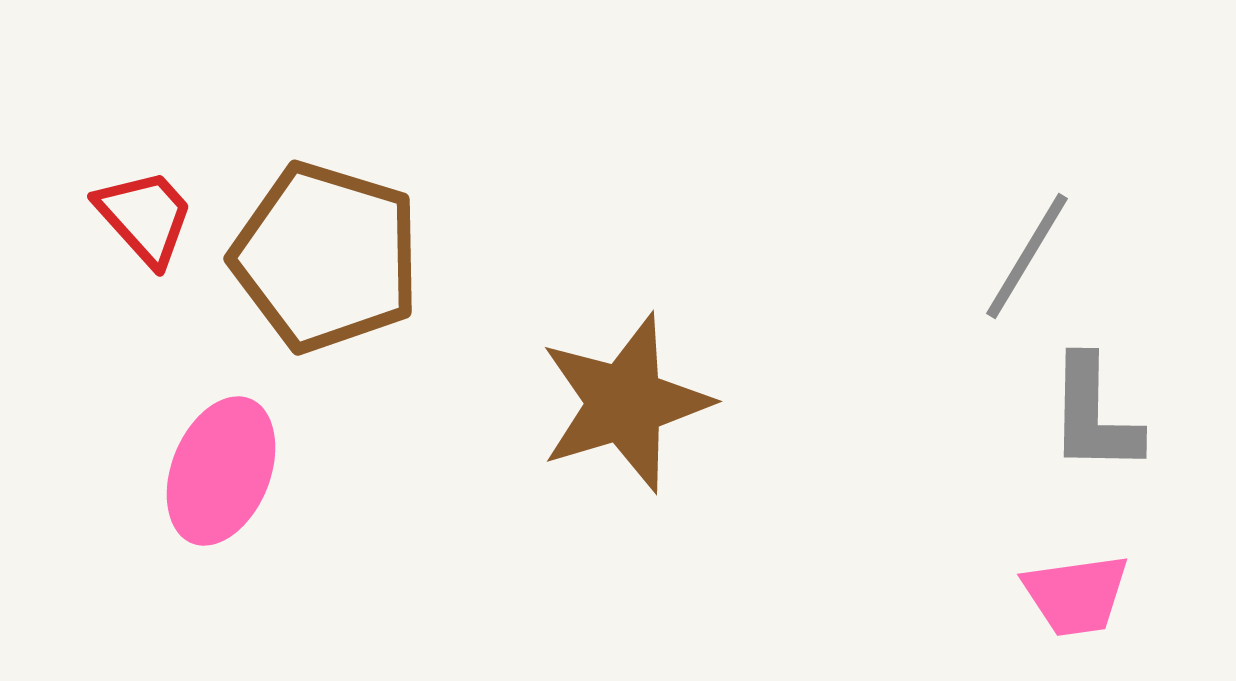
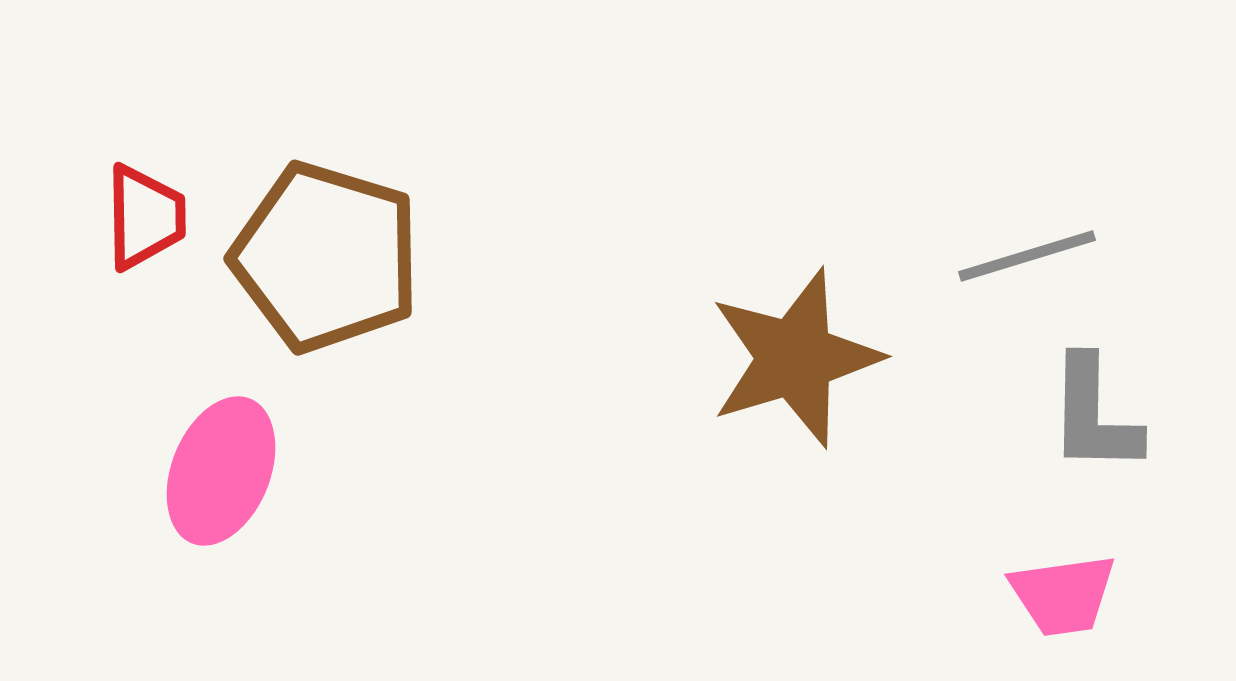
red trapezoid: rotated 41 degrees clockwise
gray line: rotated 42 degrees clockwise
brown star: moved 170 px right, 45 px up
pink trapezoid: moved 13 px left
